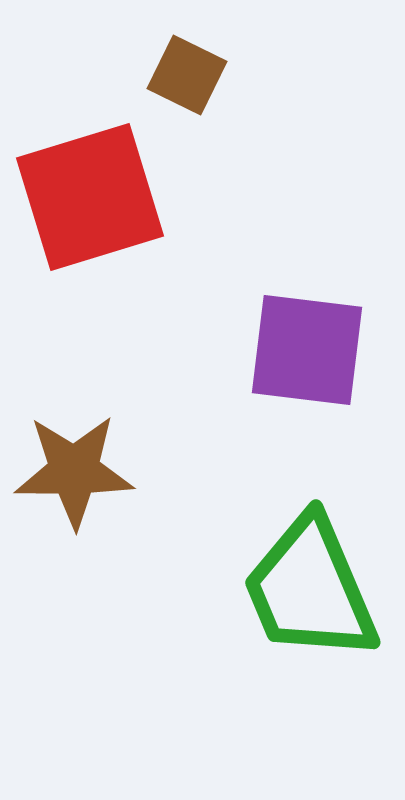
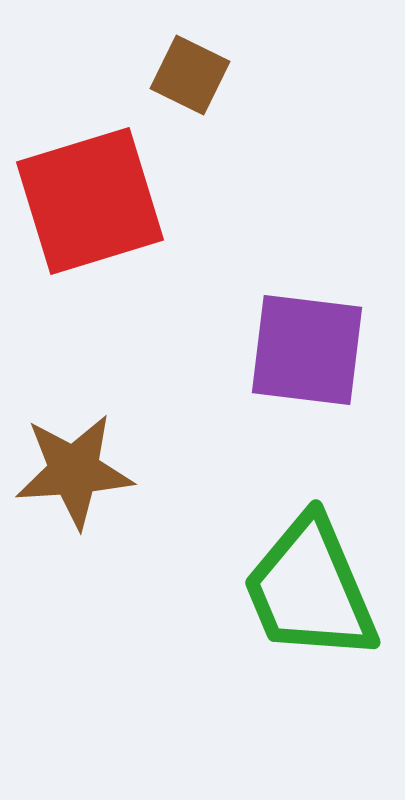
brown square: moved 3 px right
red square: moved 4 px down
brown star: rotated 4 degrees counterclockwise
